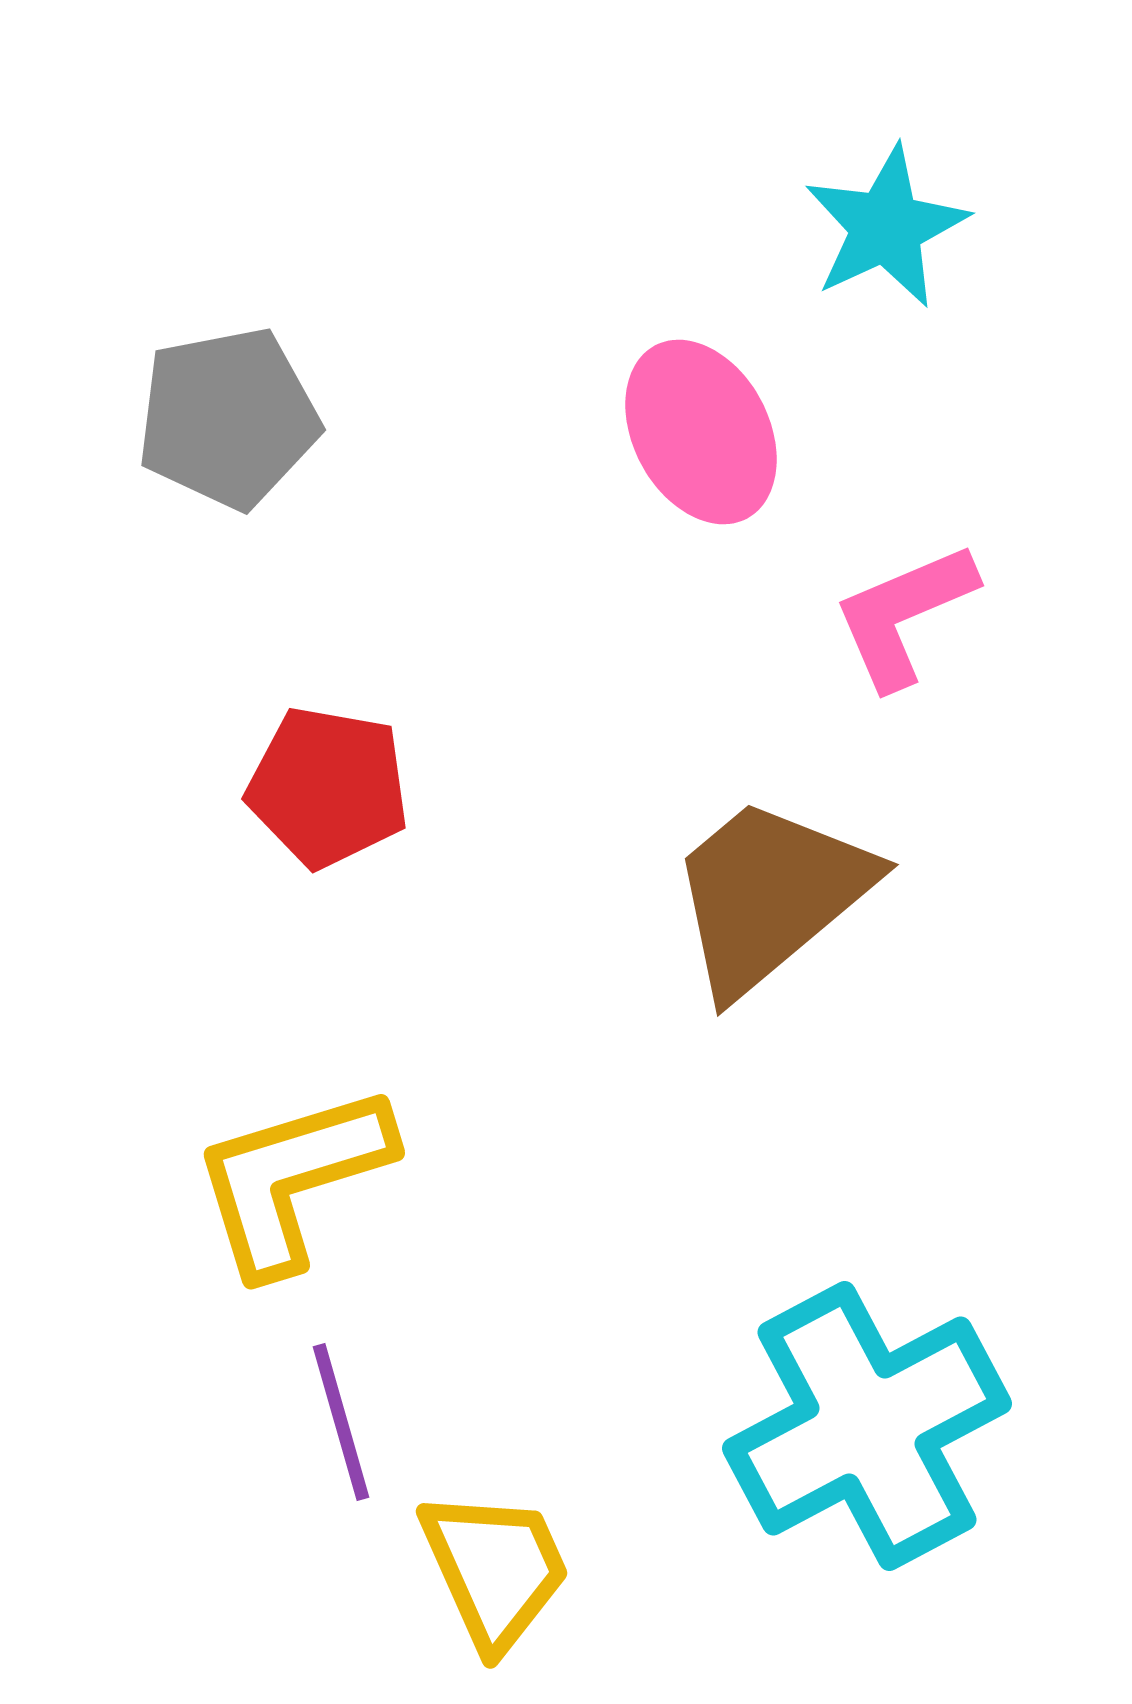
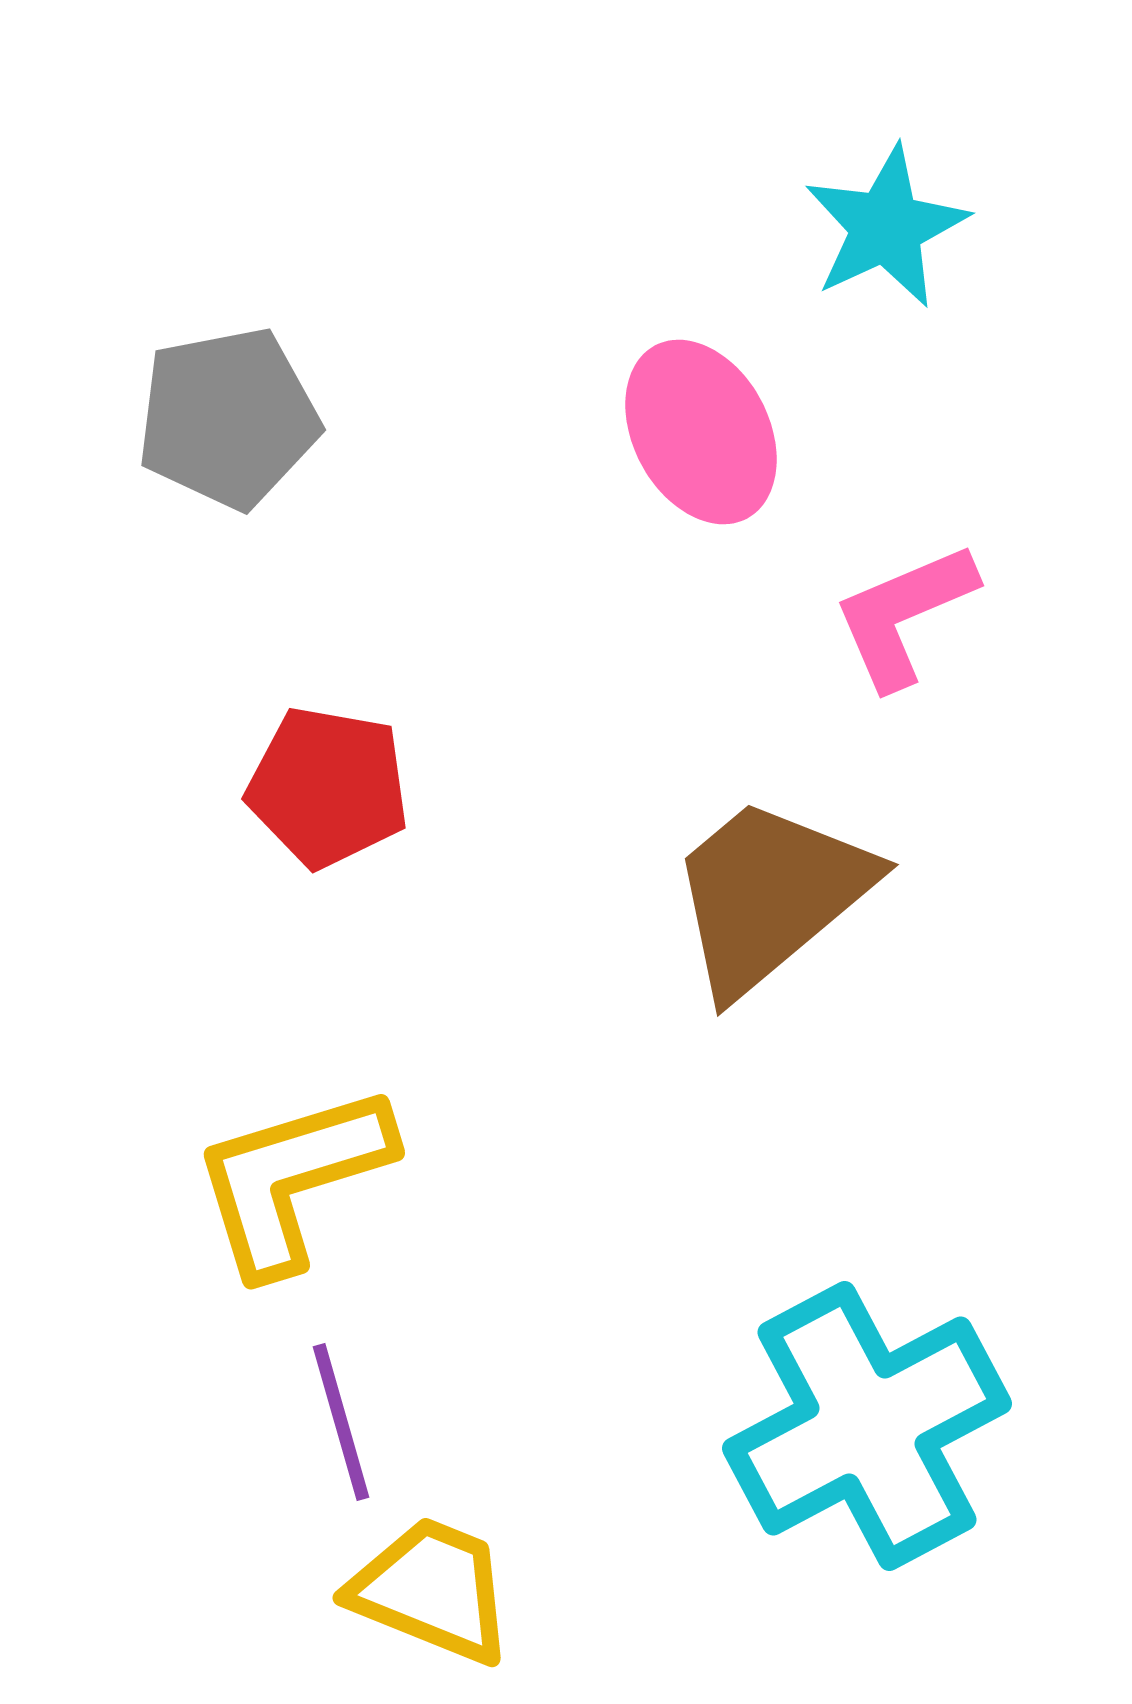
yellow trapezoid: moved 63 px left, 21 px down; rotated 44 degrees counterclockwise
